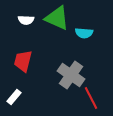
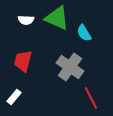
cyan semicircle: rotated 54 degrees clockwise
gray cross: moved 1 px left, 8 px up
